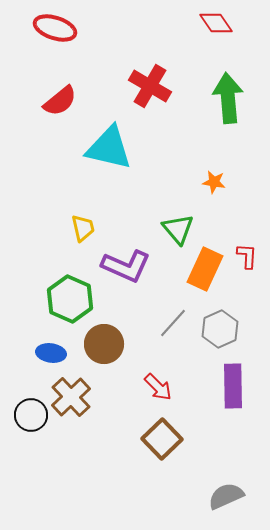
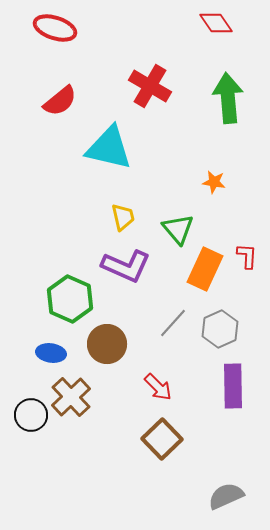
yellow trapezoid: moved 40 px right, 11 px up
brown circle: moved 3 px right
